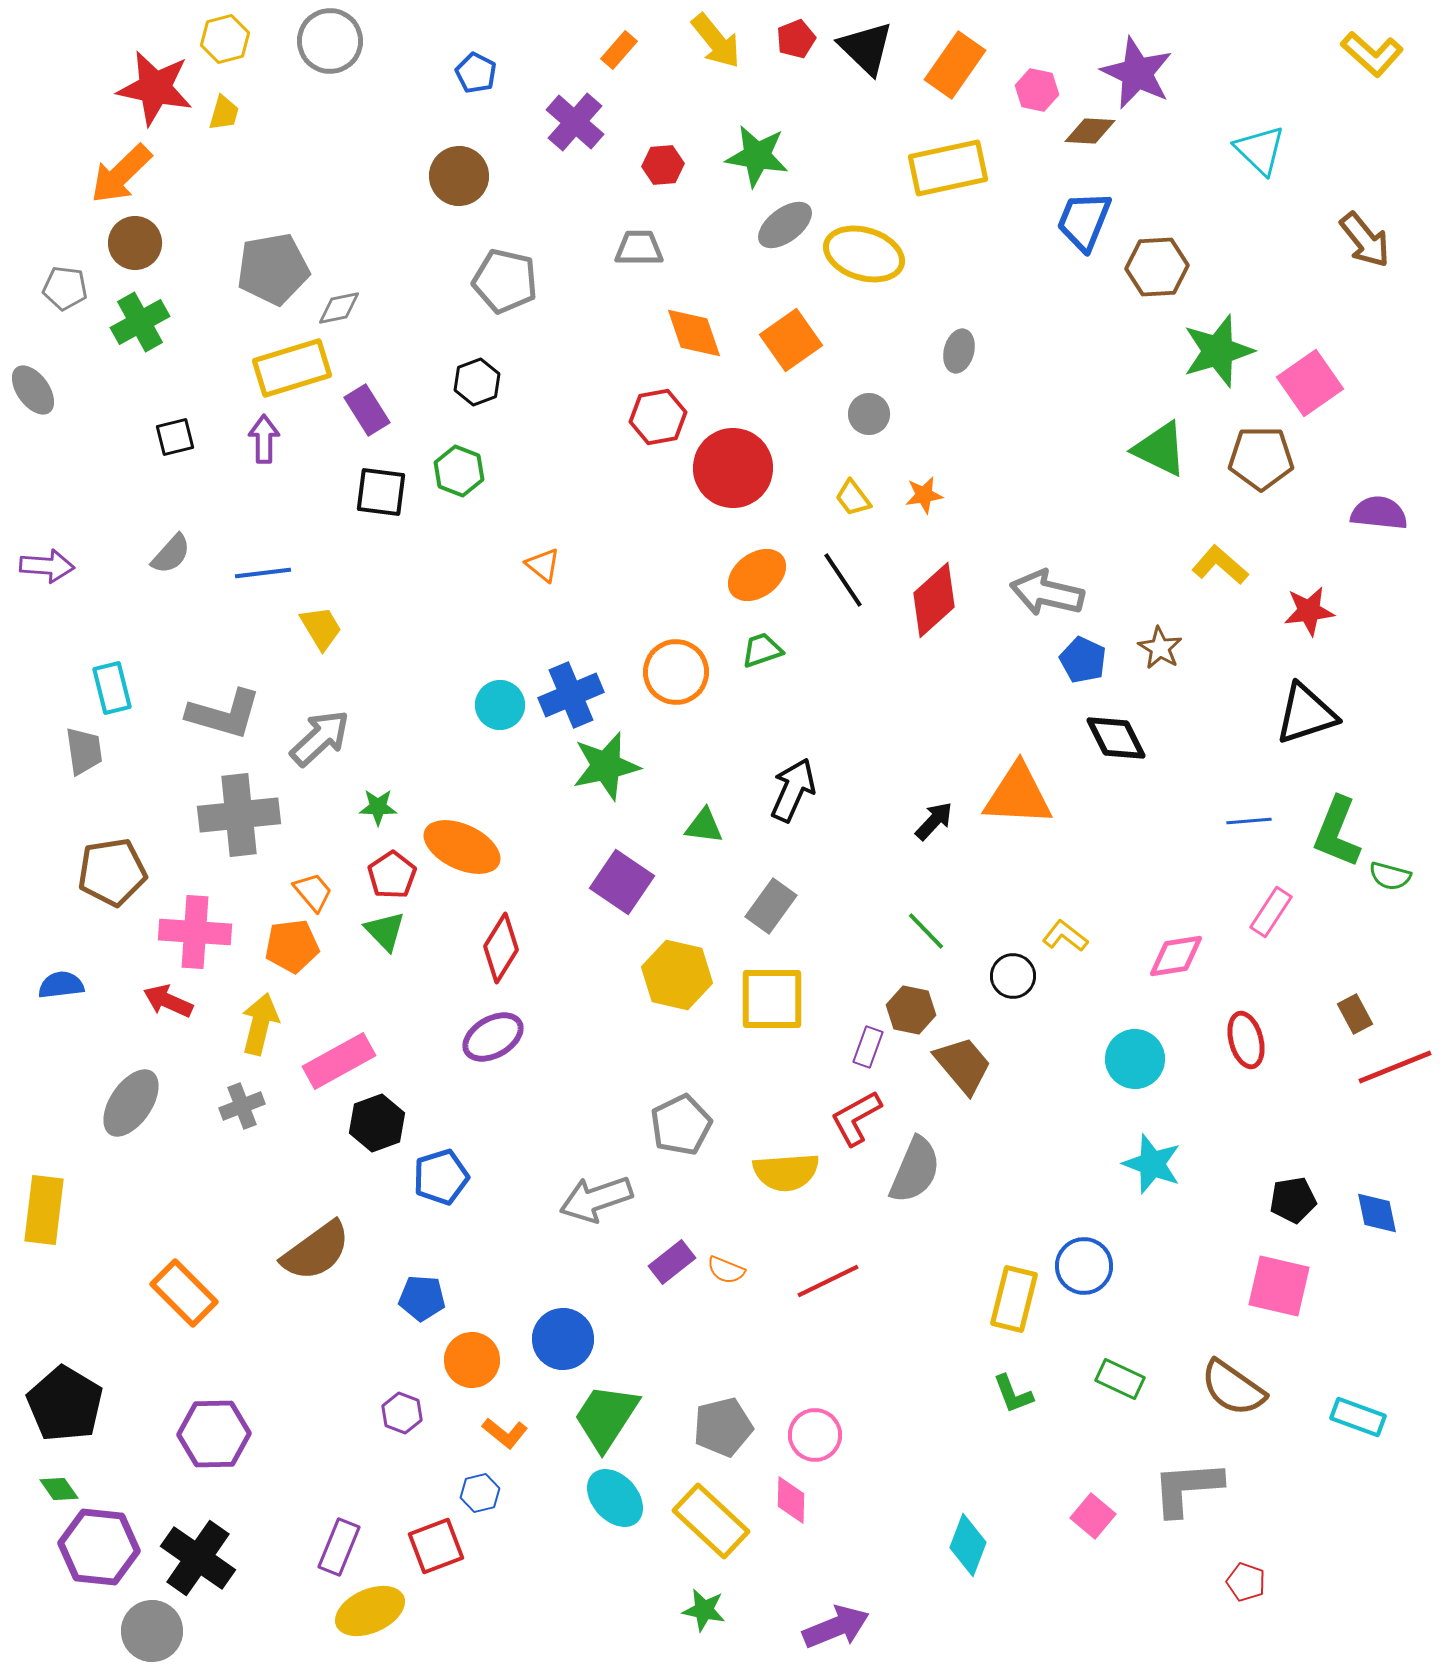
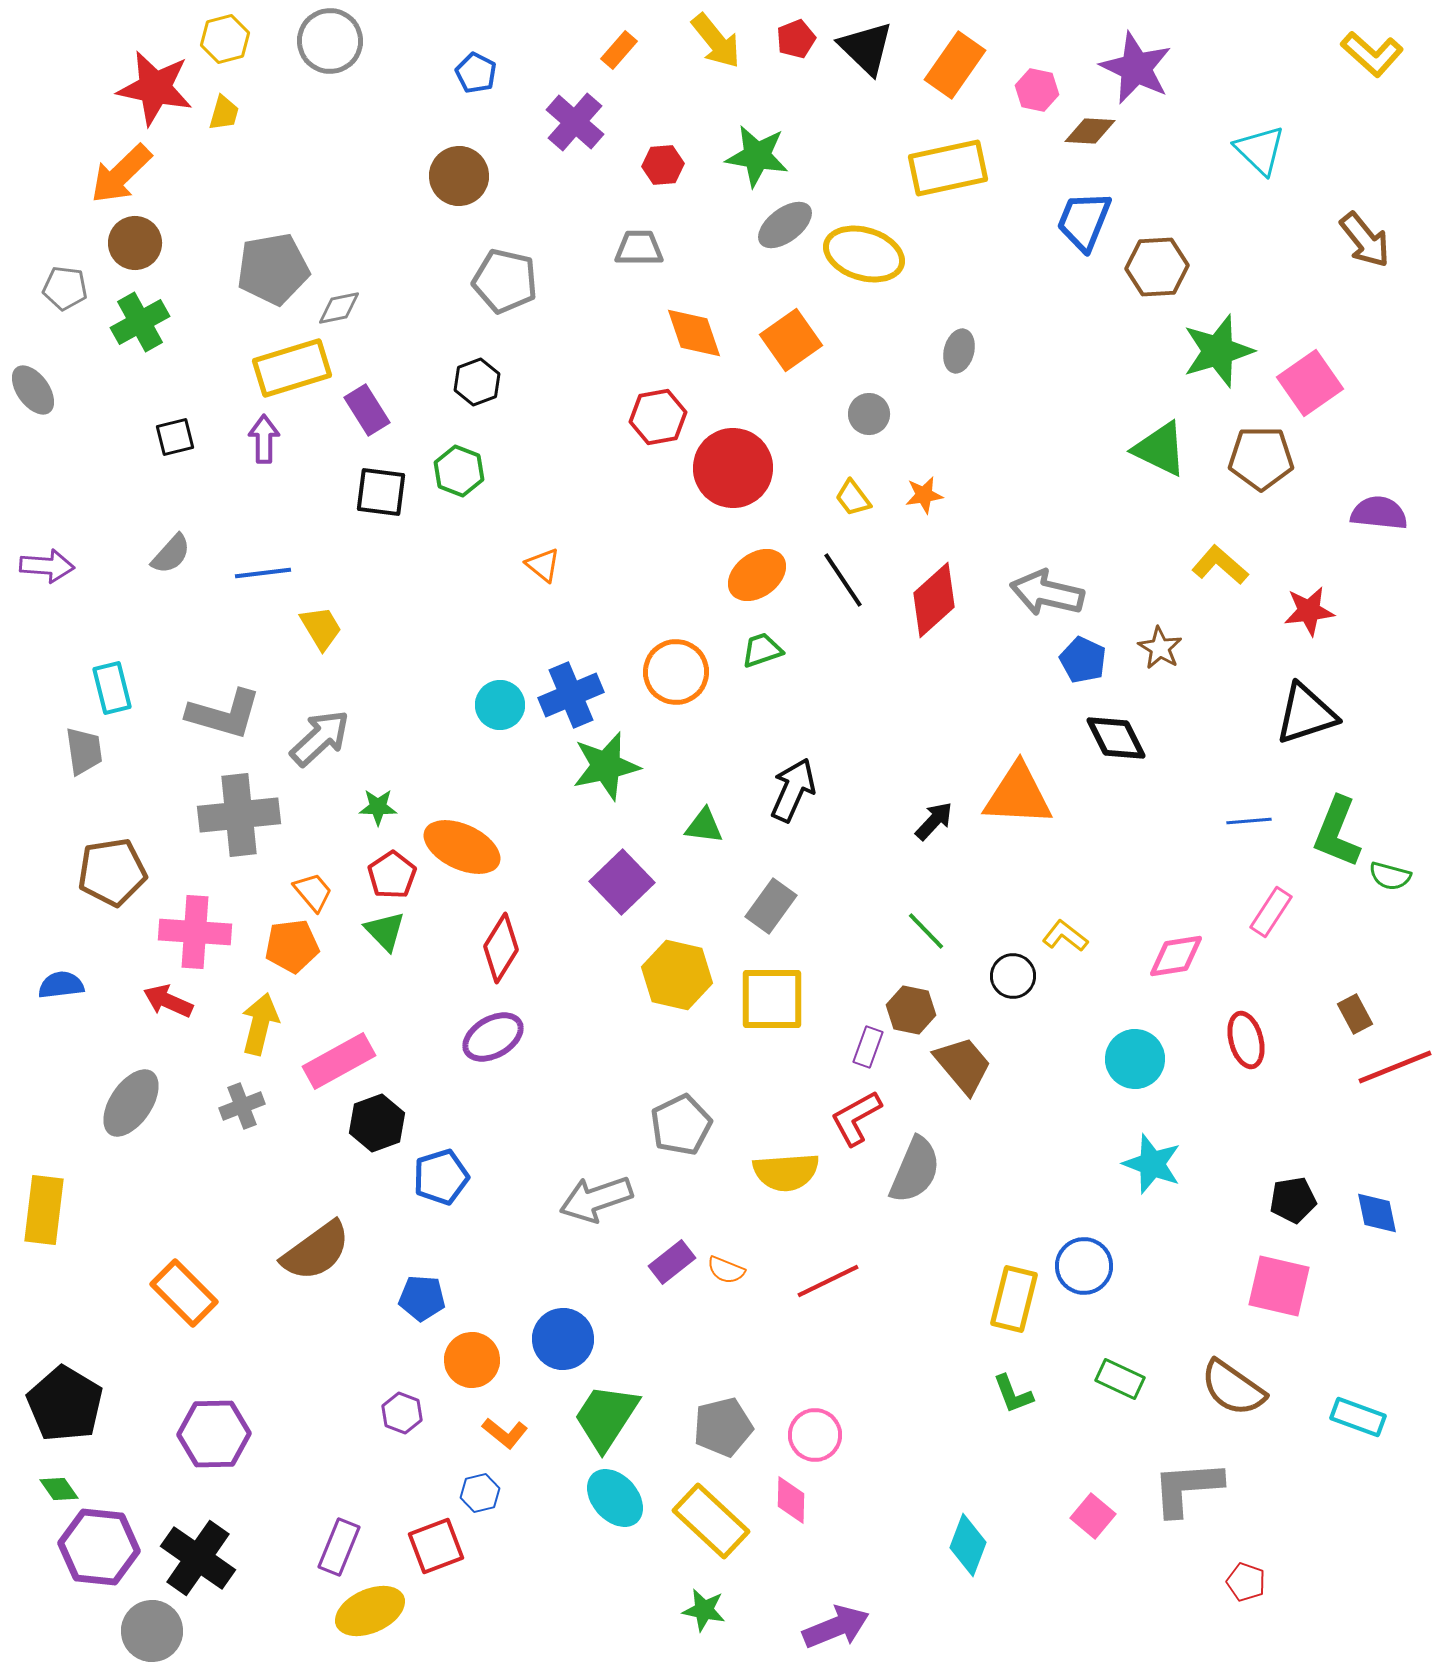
purple star at (1137, 73): moved 1 px left, 5 px up
purple square at (622, 882): rotated 12 degrees clockwise
